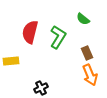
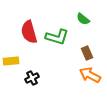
red semicircle: moved 1 px left; rotated 30 degrees counterclockwise
green L-shape: moved 1 px left; rotated 75 degrees clockwise
orange arrow: rotated 140 degrees clockwise
black cross: moved 9 px left, 10 px up
